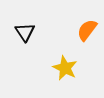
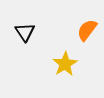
yellow star: moved 4 px up; rotated 15 degrees clockwise
